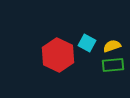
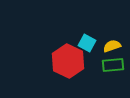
red hexagon: moved 10 px right, 6 px down
